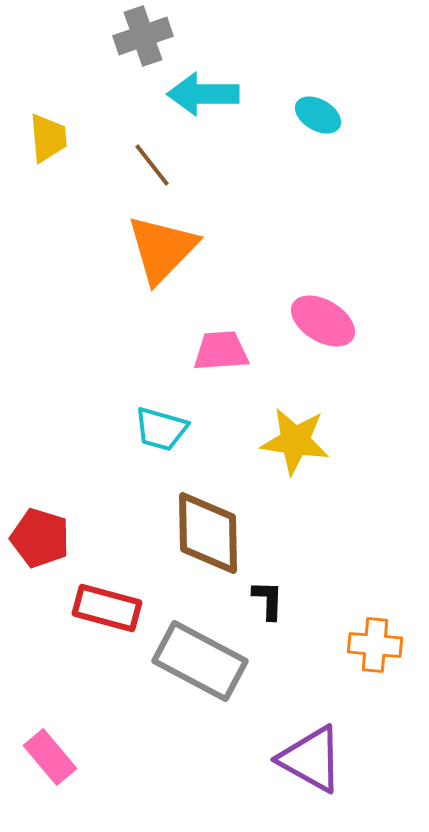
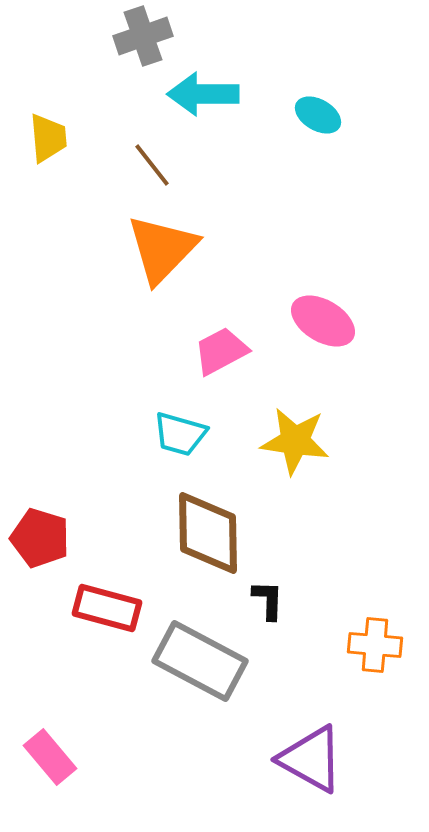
pink trapezoid: rotated 24 degrees counterclockwise
cyan trapezoid: moved 19 px right, 5 px down
